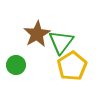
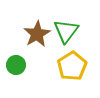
green triangle: moved 5 px right, 11 px up
